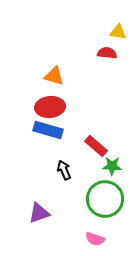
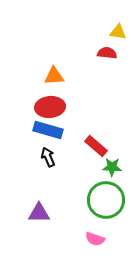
orange triangle: rotated 20 degrees counterclockwise
green star: moved 1 px down
black arrow: moved 16 px left, 13 px up
green circle: moved 1 px right, 1 px down
purple triangle: rotated 20 degrees clockwise
